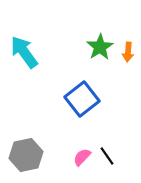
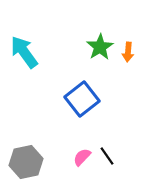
gray hexagon: moved 7 px down
